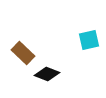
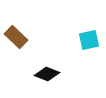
brown rectangle: moved 7 px left, 16 px up
